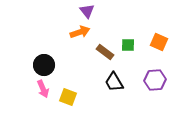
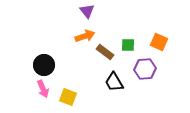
orange arrow: moved 5 px right, 4 px down
purple hexagon: moved 10 px left, 11 px up
